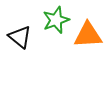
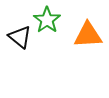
green star: moved 9 px left; rotated 16 degrees counterclockwise
